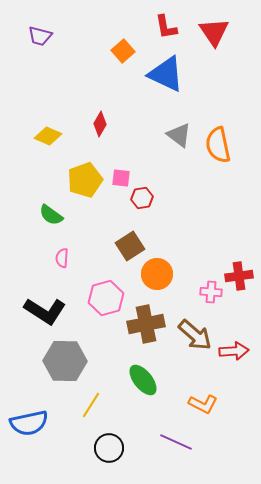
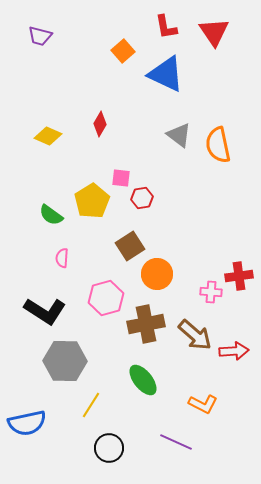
yellow pentagon: moved 7 px right, 21 px down; rotated 12 degrees counterclockwise
blue semicircle: moved 2 px left
